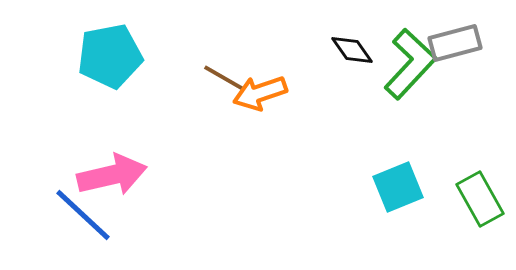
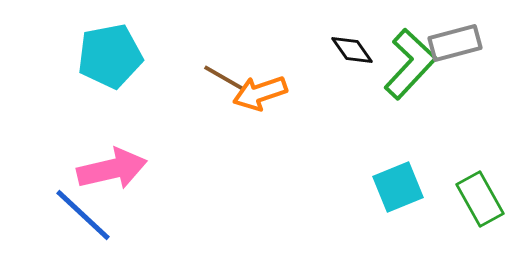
pink arrow: moved 6 px up
